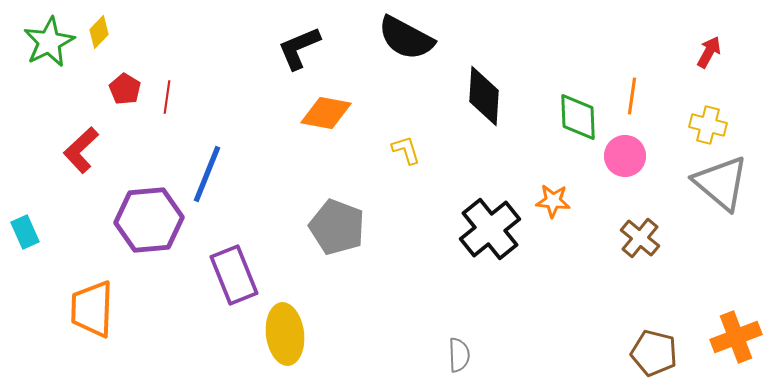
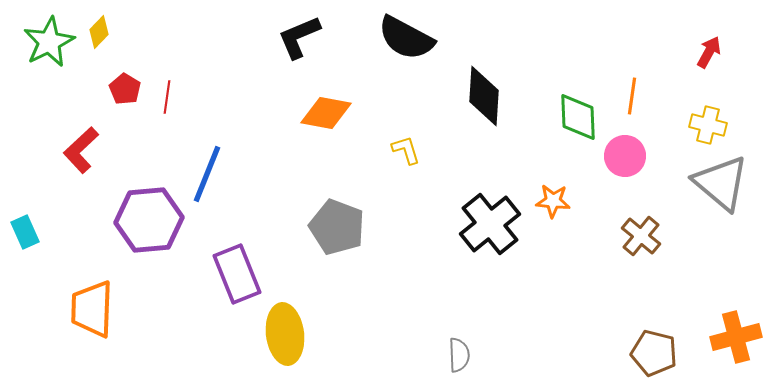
black L-shape: moved 11 px up
black cross: moved 5 px up
brown cross: moved 1 px right, 2 px up
purple rectangle: moved 3 px right, 1 px up
orange cross: rotated 6 degrees clockwise
